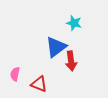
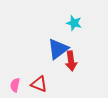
blue triangle: moved 2 px right, 2 px down
pink semicircle: moved 11 px down
